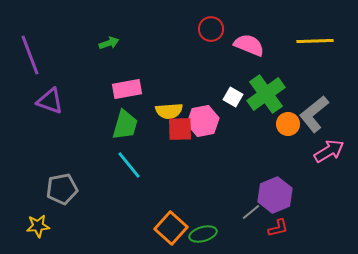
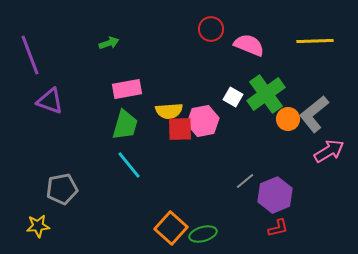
orange circle: moved 5 px up
gray line: moved 6 px left, 31 px up
